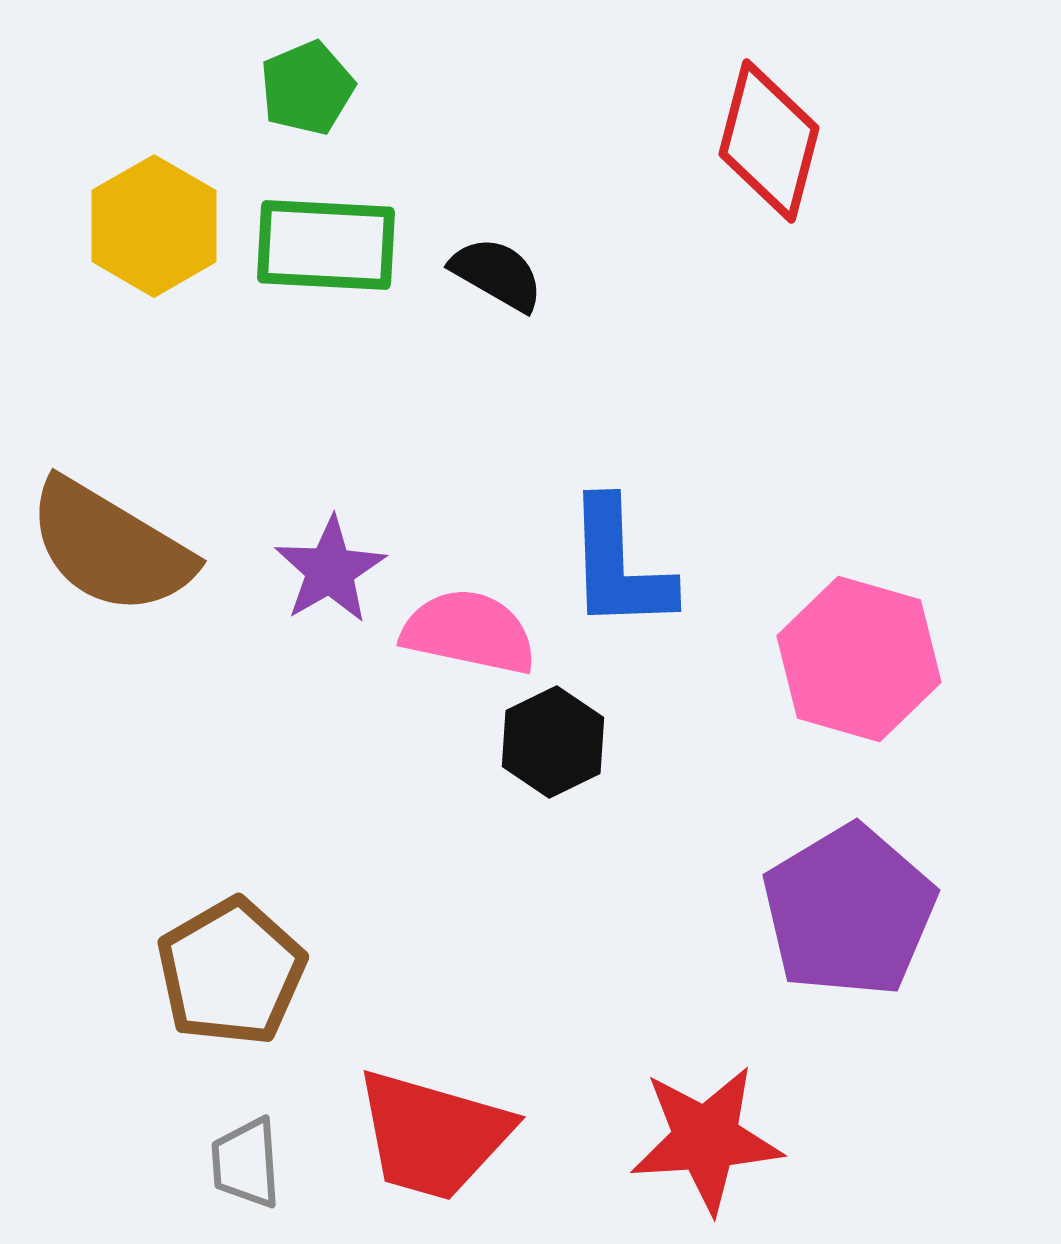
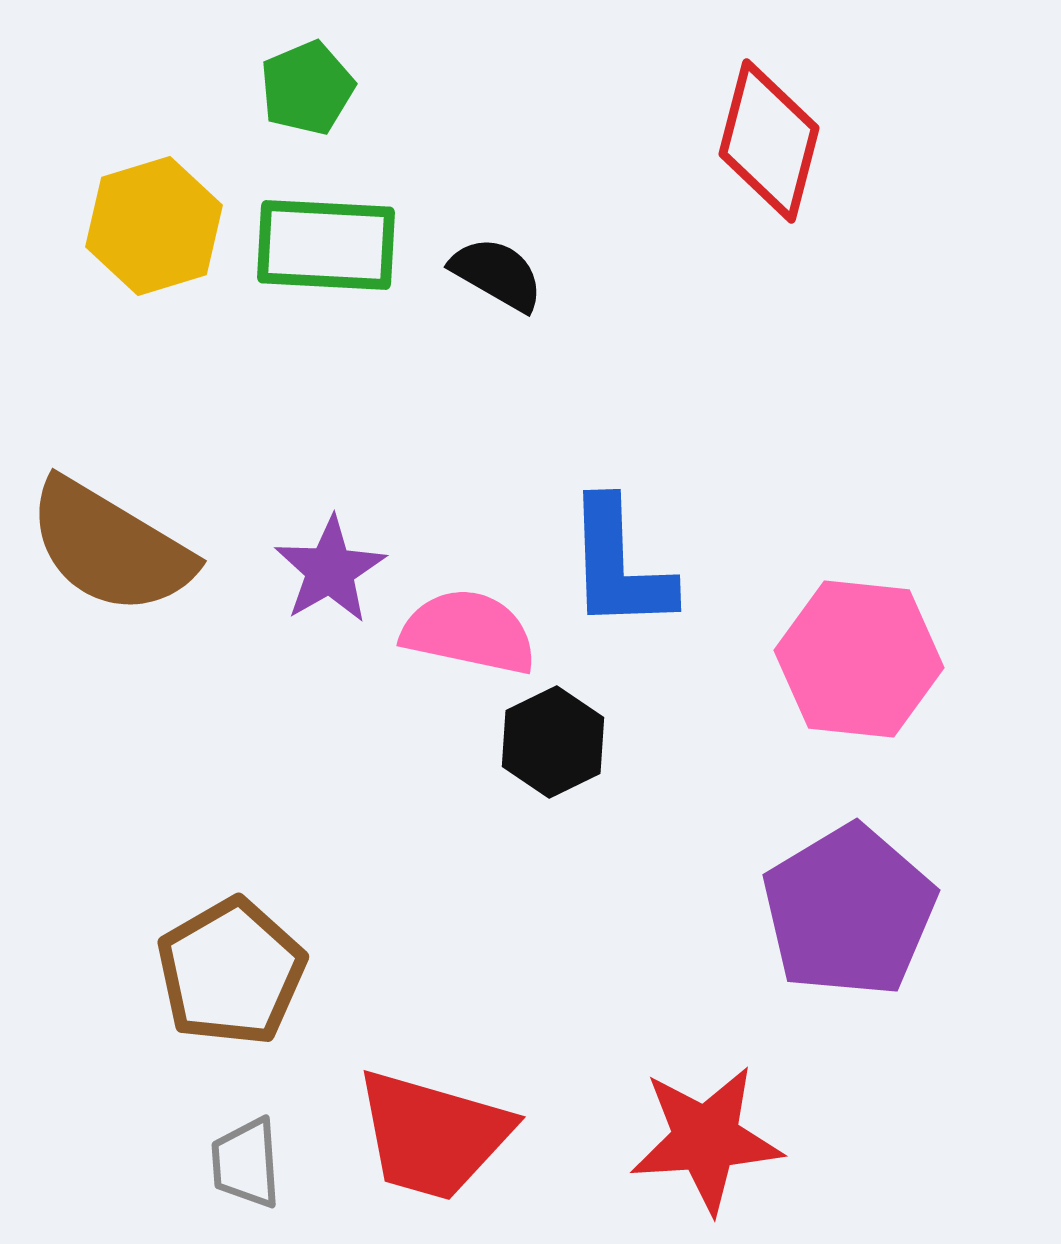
yellow hexagon: rotated 13 degrees clockwise
pink hexagon: rotated 10 degrees counterclockwise
